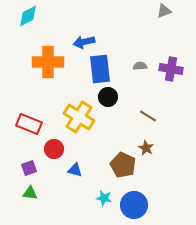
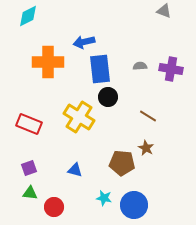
gray triangle: rotated 42 degrees clockwise
red circle: moved 58 px down
brown pentagon: moved 1 px left, 2 px up; rotated 20 degrees counterclockwise
